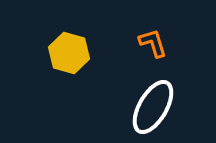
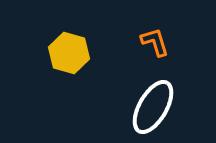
orange L-shape: moved 2 px right, 1 px up
